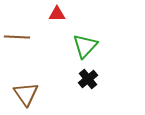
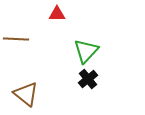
brown line: moved 1 px left, 2 px down
green triangle: moved 1 px right, 5 px down
brown triangle: rotated 16 degrees counterclockwise
